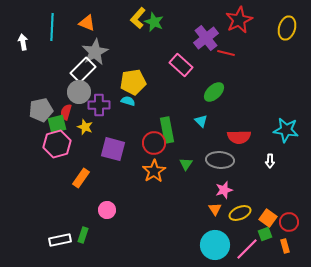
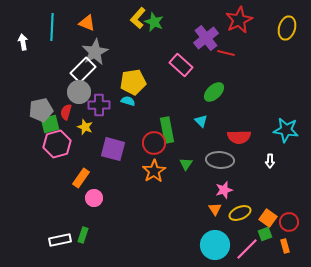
green square at (57, 124): moved 7 px left
pink circle at (107, 210): moved 13 px left, 12 px up
